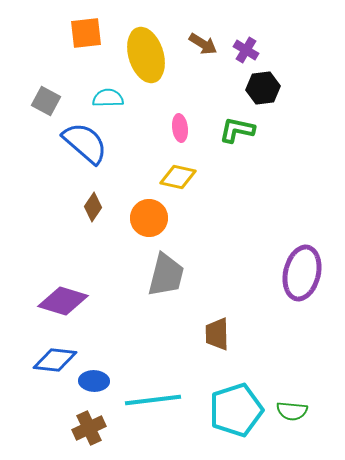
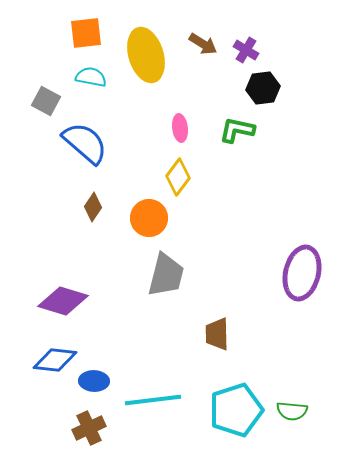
cyan semicircle: moved 17 px left, 21 px up; rotated 12 degrees clockwise
yellow diamond: rotated 66 degrees counterclockwise
